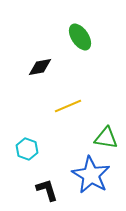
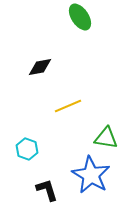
green ellipse: moved 20 px up
